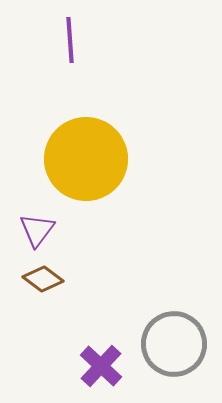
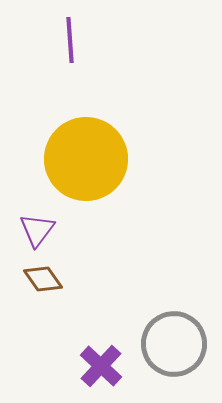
brown diamond: rotated 18 degrees clockwise
